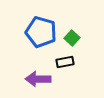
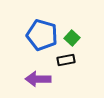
blue pentagon: moved 1 px right, 3 px down
black rectangle: moved 1 px right, 2 px up
